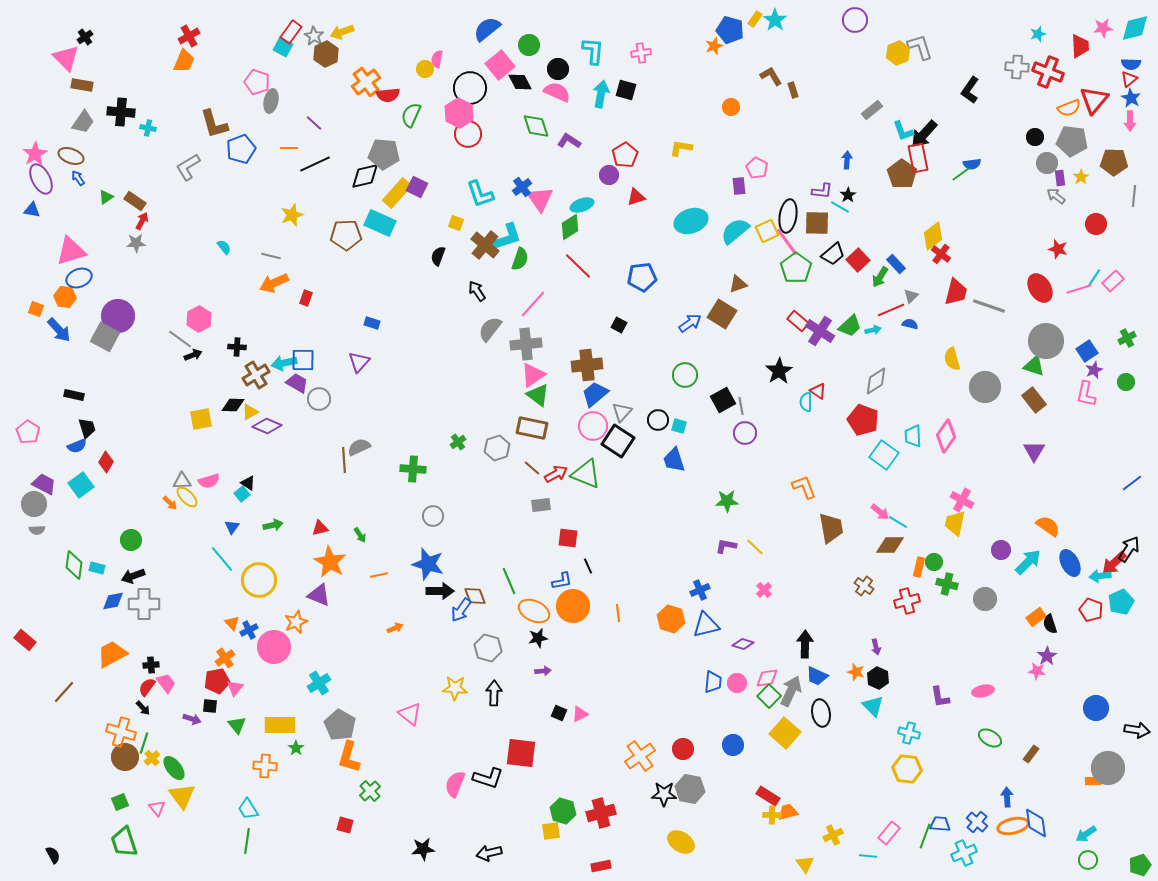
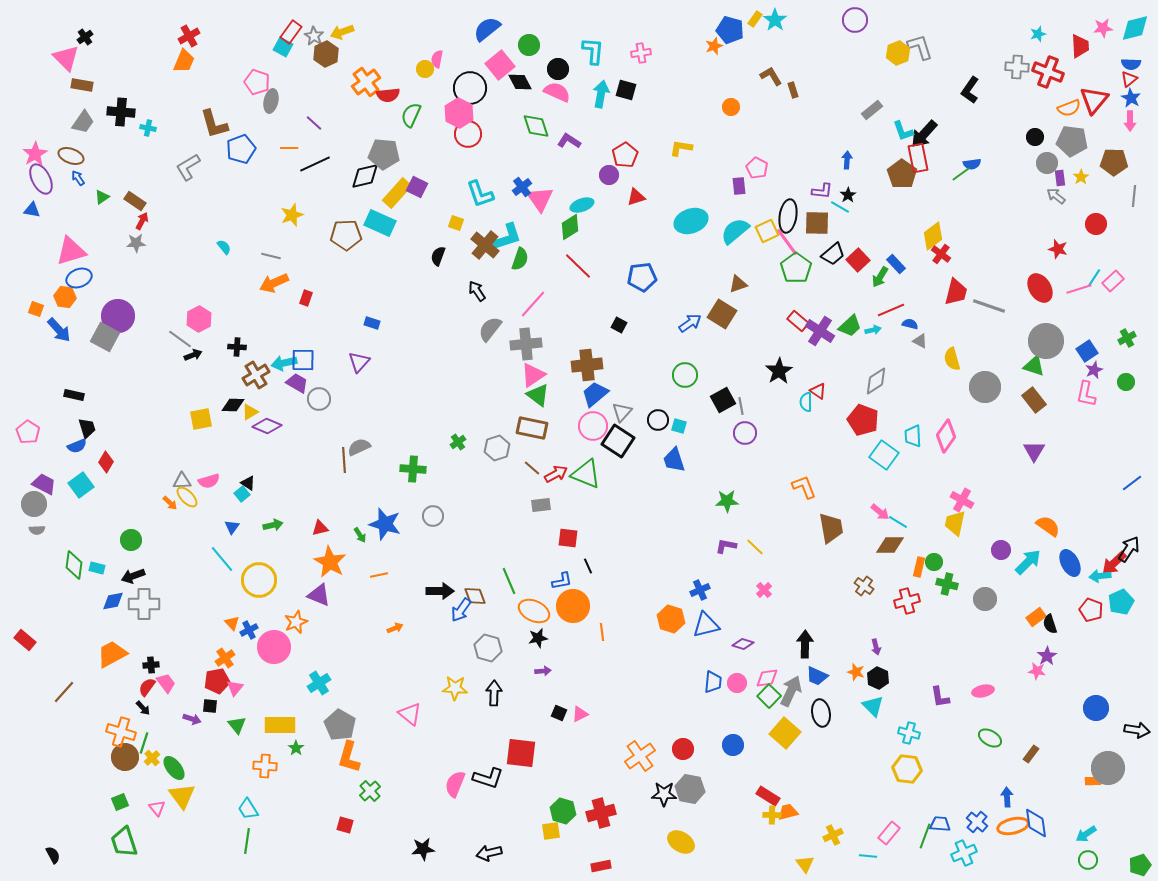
green triangle at (106, 197): moved 4 px left
gray triangle at (911, 296): moved 9 px right, 45 px down; rotated 49 degrees counterclockwise
blue star at (428, 564): moved 43 px left, 40 px up
orange line at (618, 613): moved 16 px left, 19 px down
